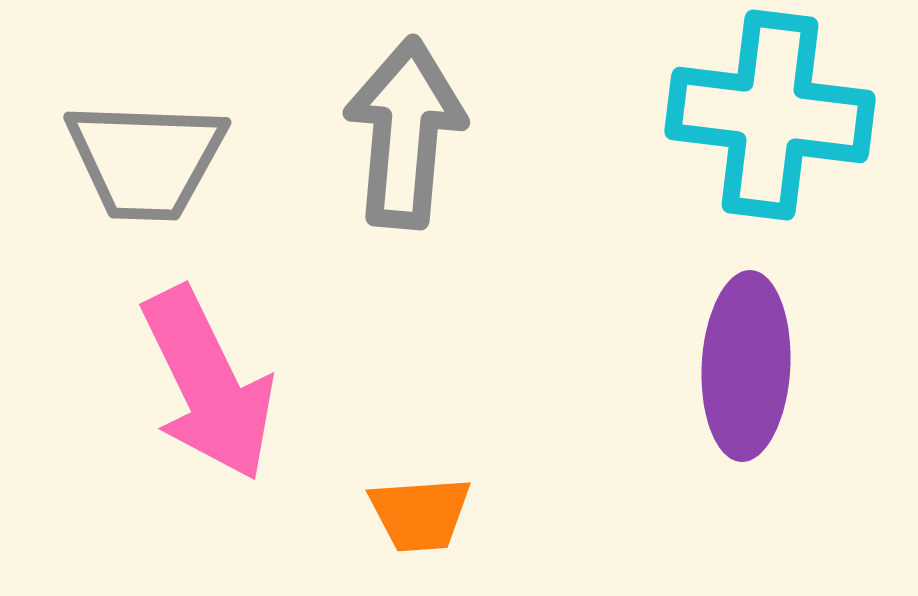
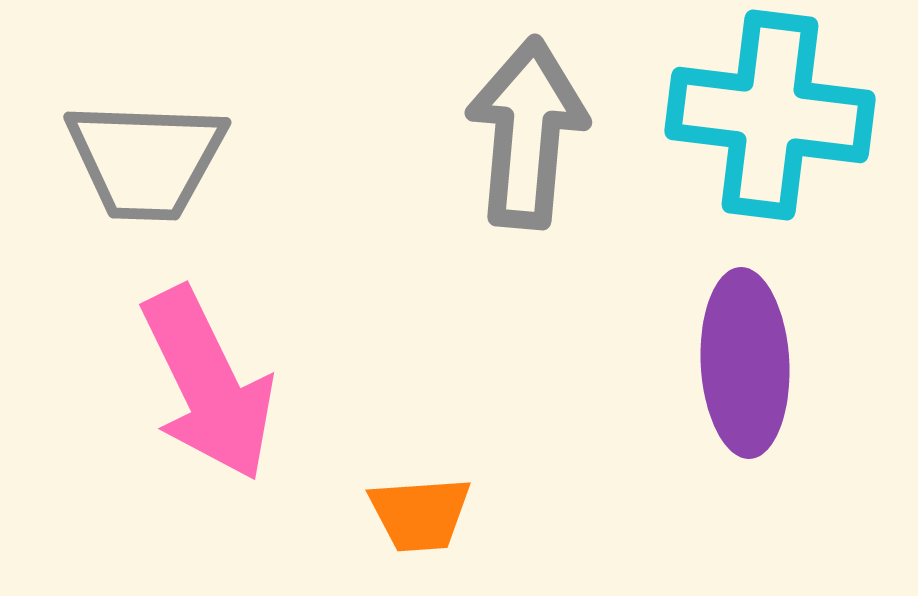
gray arrow: moved 122 px right
purple ellipse: moved 1 px left, 3 px up; rotated 6 degrees counterclockwise
